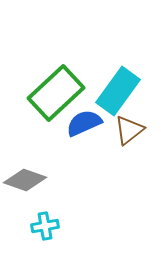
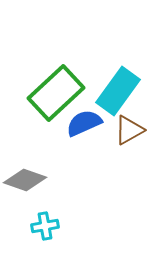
brown triangle: rotated 8 degrees clockwise
